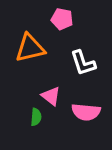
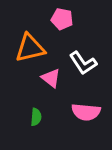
white L-shape: rotated 16 degrees counterclockwise
pink triangle: moved 18 px up
